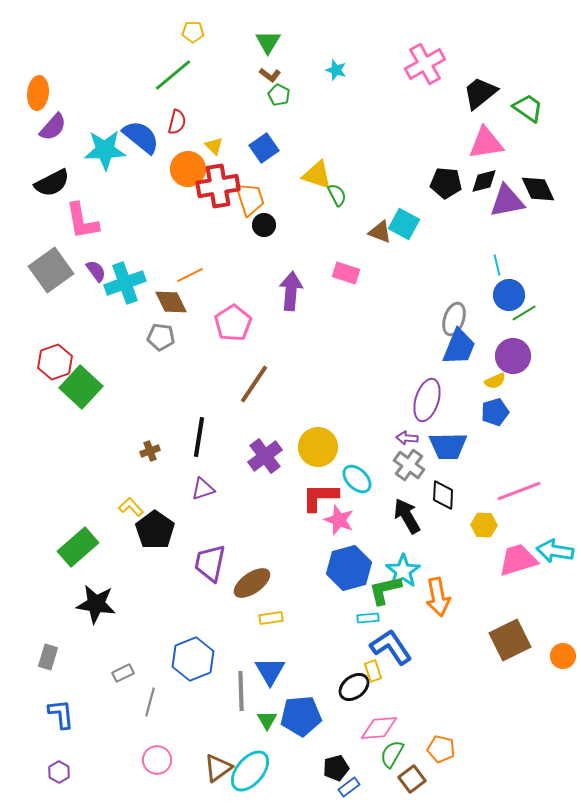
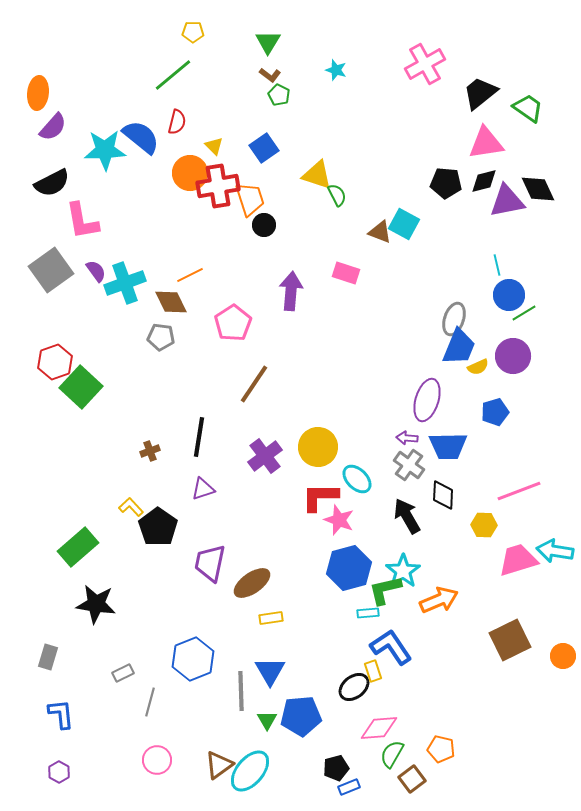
orange circle at (188, 169): moved 2 px right, 4 px down
yellow semicircle at (495, 381): moved 17 px left, 14 px up
black pentagon at (155, 530): moved 3 px right, 3 px up
orange arrow at (438, 597): moved 1 px right, 3 px down; rotated 102 degrees counterclockwise
cyan rectangle at (368, 618): moved 5 px up
brown triangle at (218, 768): moved 1 px right, 3 px up
blue rectangle at (349, 787): rotated 15 degrees clockwise
